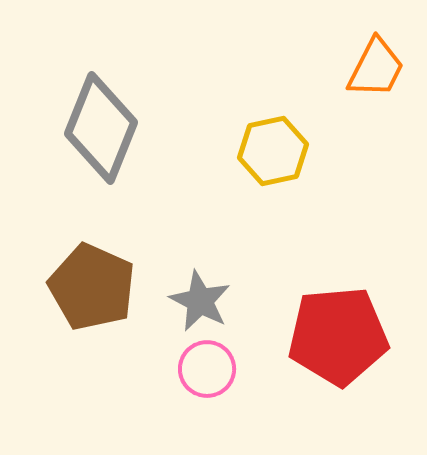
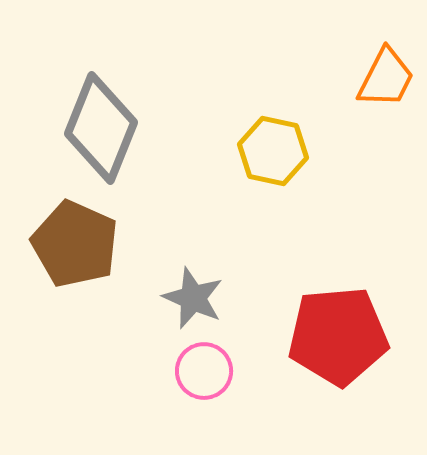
orange trapezoid: moved 10 px right, 10 px down
yellow hexagon: rotated 24 degrees clockwise
brown pentagon: moved 17 px left, 43 px up
gray star: moved 7 px left, 3 px up; rotated 4 degrees counterclockwise
pink circle: moved 3 px left, 2 px down
